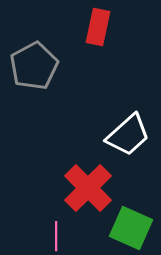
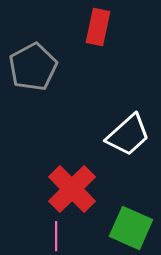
gray pentagon: moved 1 px left, 1 px down
red cross: moved 16 px left, 1 px down
